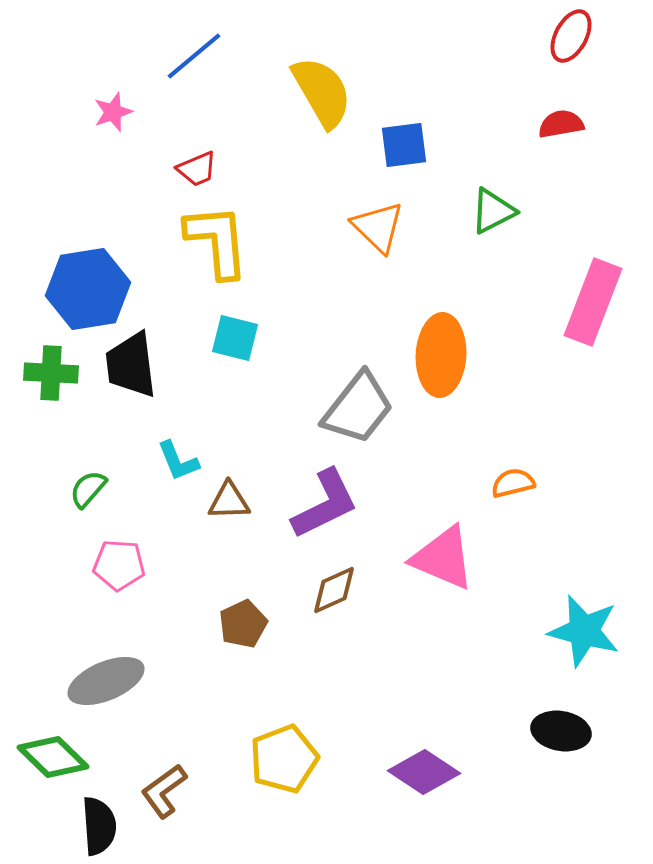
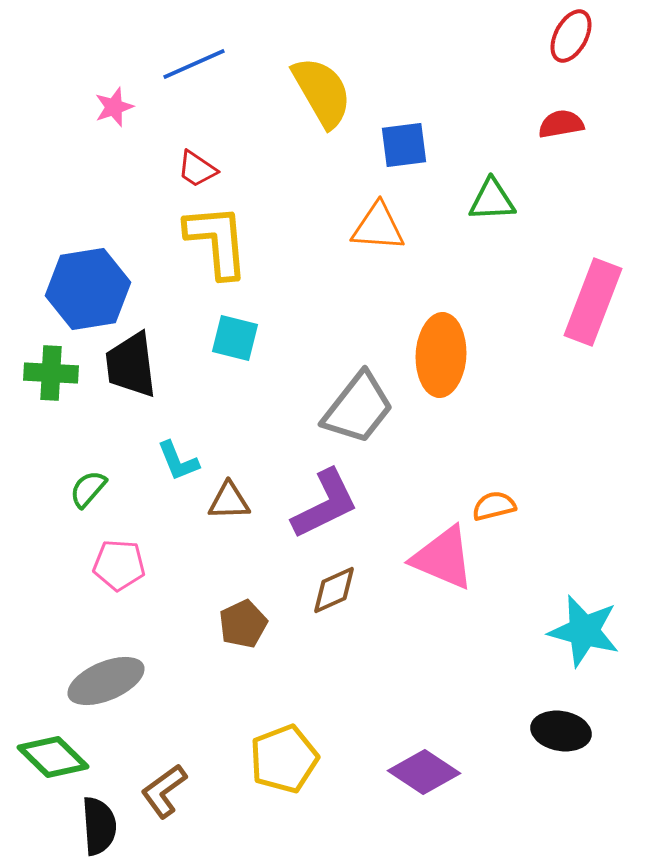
blue line: moved 8 px down; rotated 16 degrees clockwise
pink star: moved 1 px right, 5 px up
red trapezoid: rotated 57 degrees clockwise
green triangle: moved 1 px left, 11 px up; rotated 24 degrees clockwise
orange triangle: rotated 40 degrees counterclockwise
orange semicircle: moved 19 px left, 23 px down
